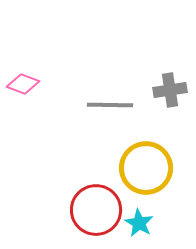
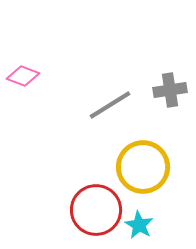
pink diamond: moved 8 px up
gray line: rotated 33 degrees counterclockwise
yellow circle: moved 3 px left, 1 px up
cyan star: moved 2 px down
